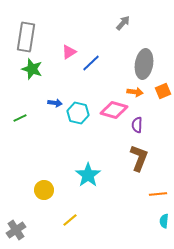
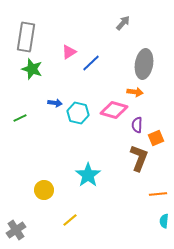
orange square: moved 7 px left, 47 px down
